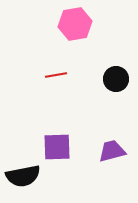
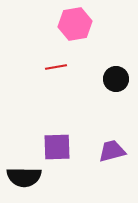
red line: moved 8 px up
black semicircle: moved 1 px right, 1 px down; rotated 12 degrees clockwise
